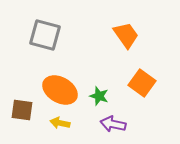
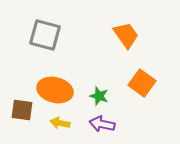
orange ellipse: moved 5 px left; rotated 16 degrees counterclockwise
purple arrow: moved 11 px left
